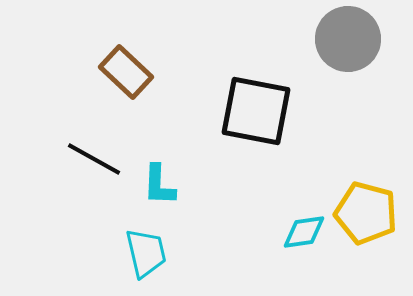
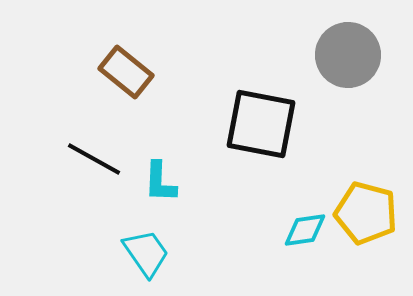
gray circle: moved 16 px down
brown rectangle: rotated 4 degrees counterclockwise
black square: moved 5 px right, 13 px down
cyan L-shape: moved 1 px right, 3 px up
cyan diamond: moved 1 px right, 2 px up
cyan trapezoid: rotated 22 degrees counterclockwise
